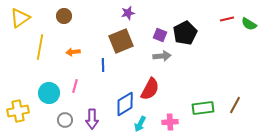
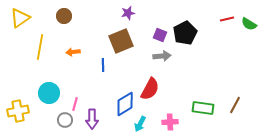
pink line: moved 18 px down
green rectangle: rotated 15 degrees clockwise
